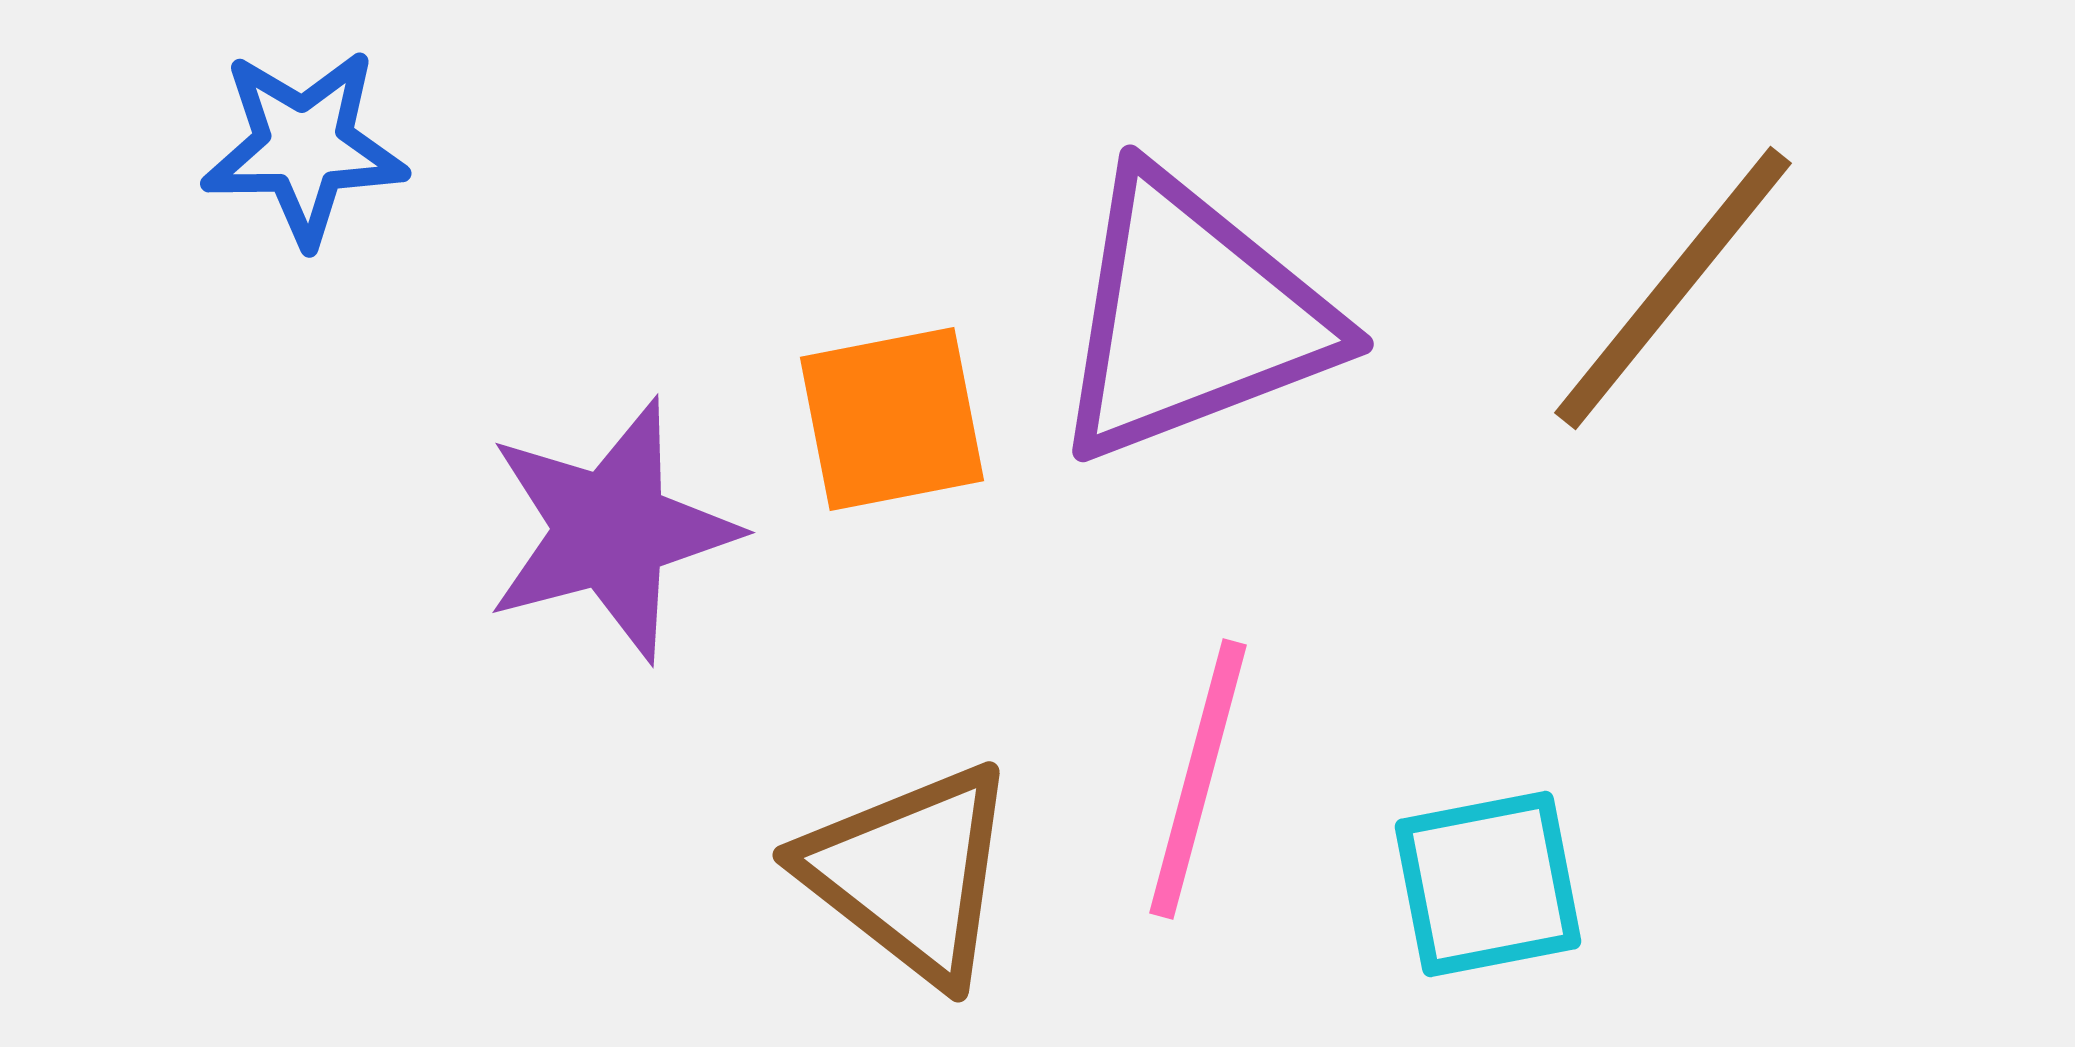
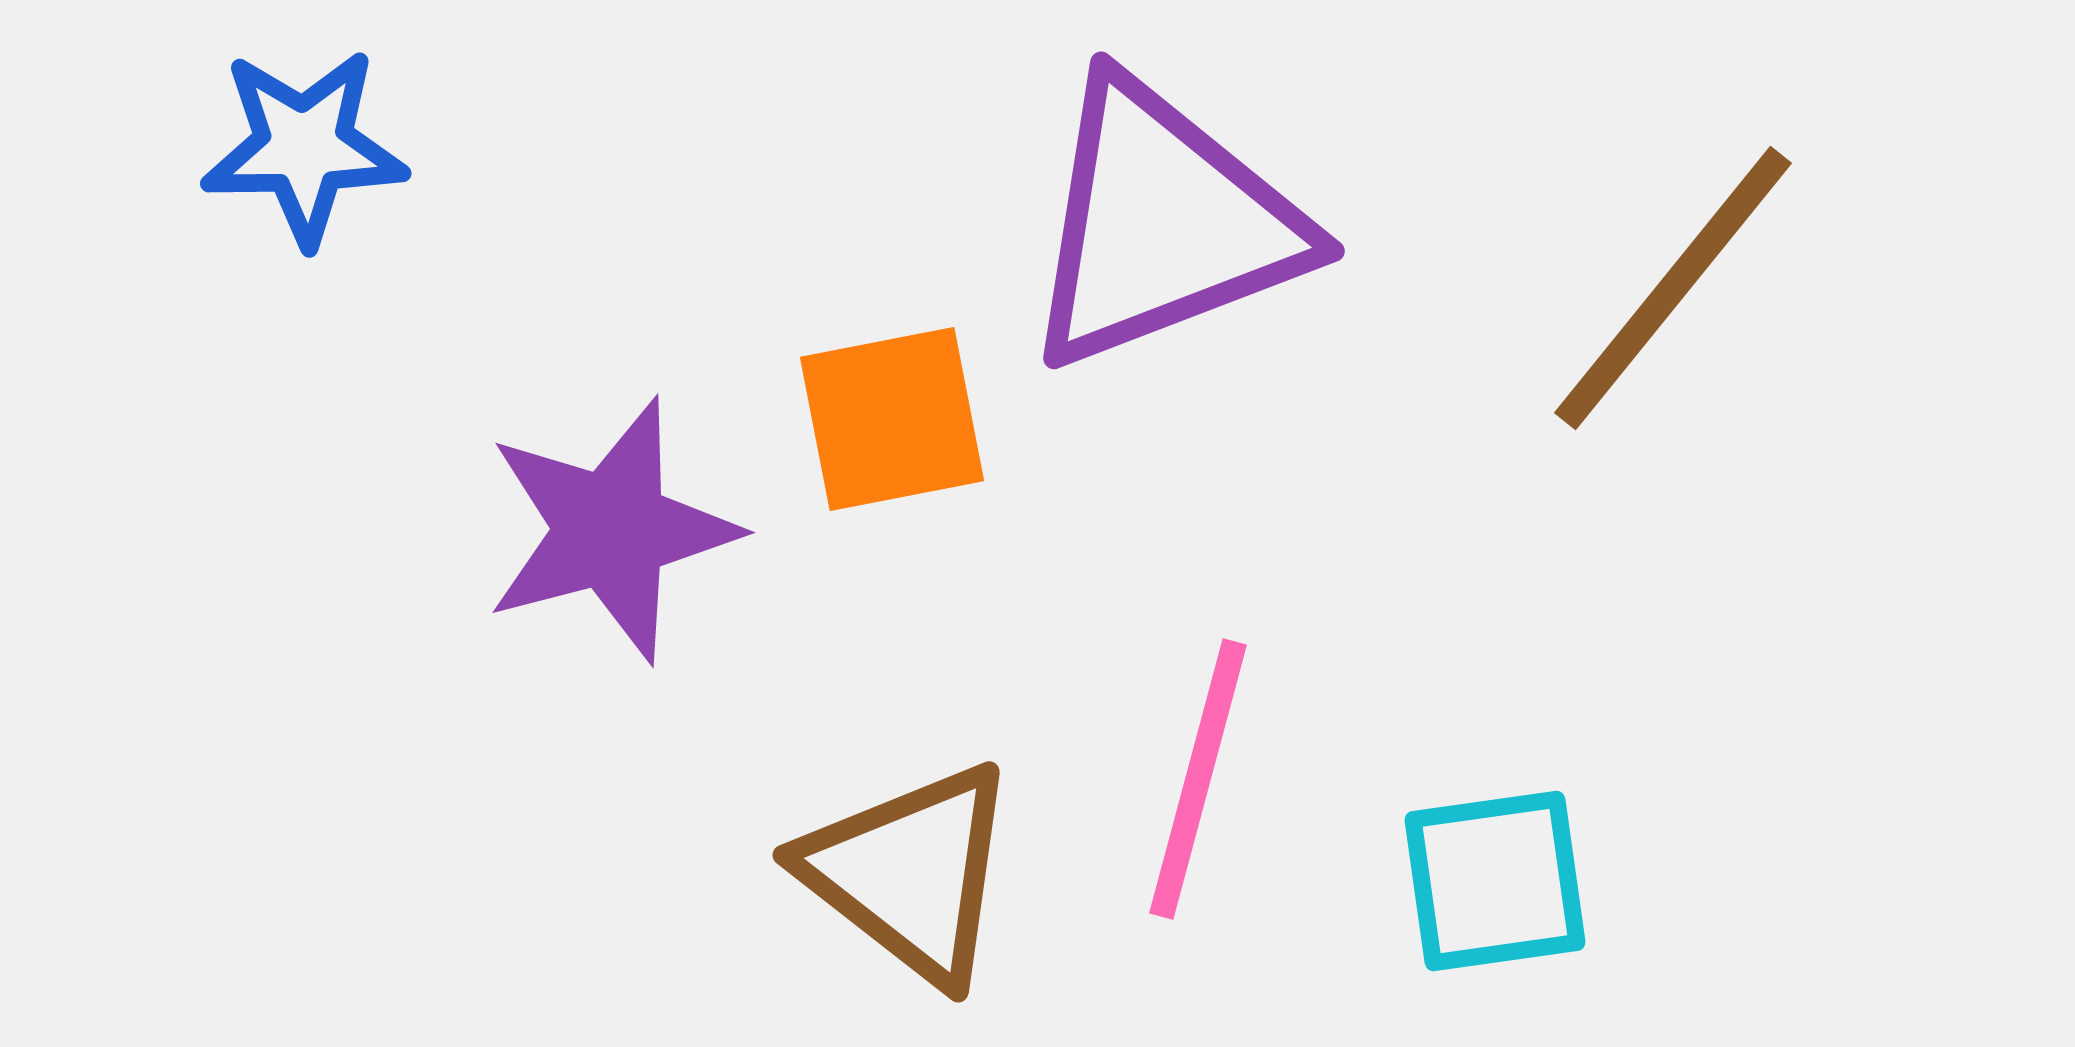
purple triangle: moved 29 px left, 93 px up
cyan square: moved 7 px right, 3 px up; rotated 3 degrees clockwise
